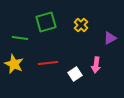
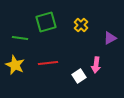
yellow star: moved 1 px right, 1 px down
white square: moved 4 px right, 2 px down
